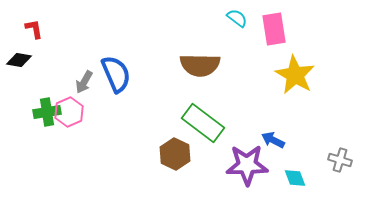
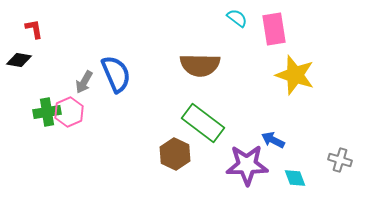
yellow star: rotated 12 degrees counterclockwise
